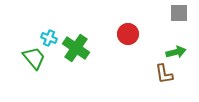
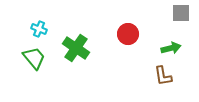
gray square: moved 2 px right
cyan cross: moved 10 px left, 9 px up
green arrow: moved 5 px left, 4 px up
brown L-shape: moved 1 px left, 2 px down
